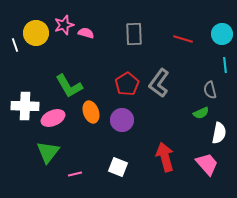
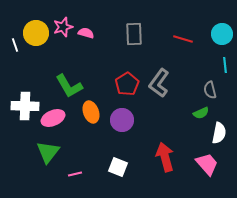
pink star: moved 1 px left, 2 px down
